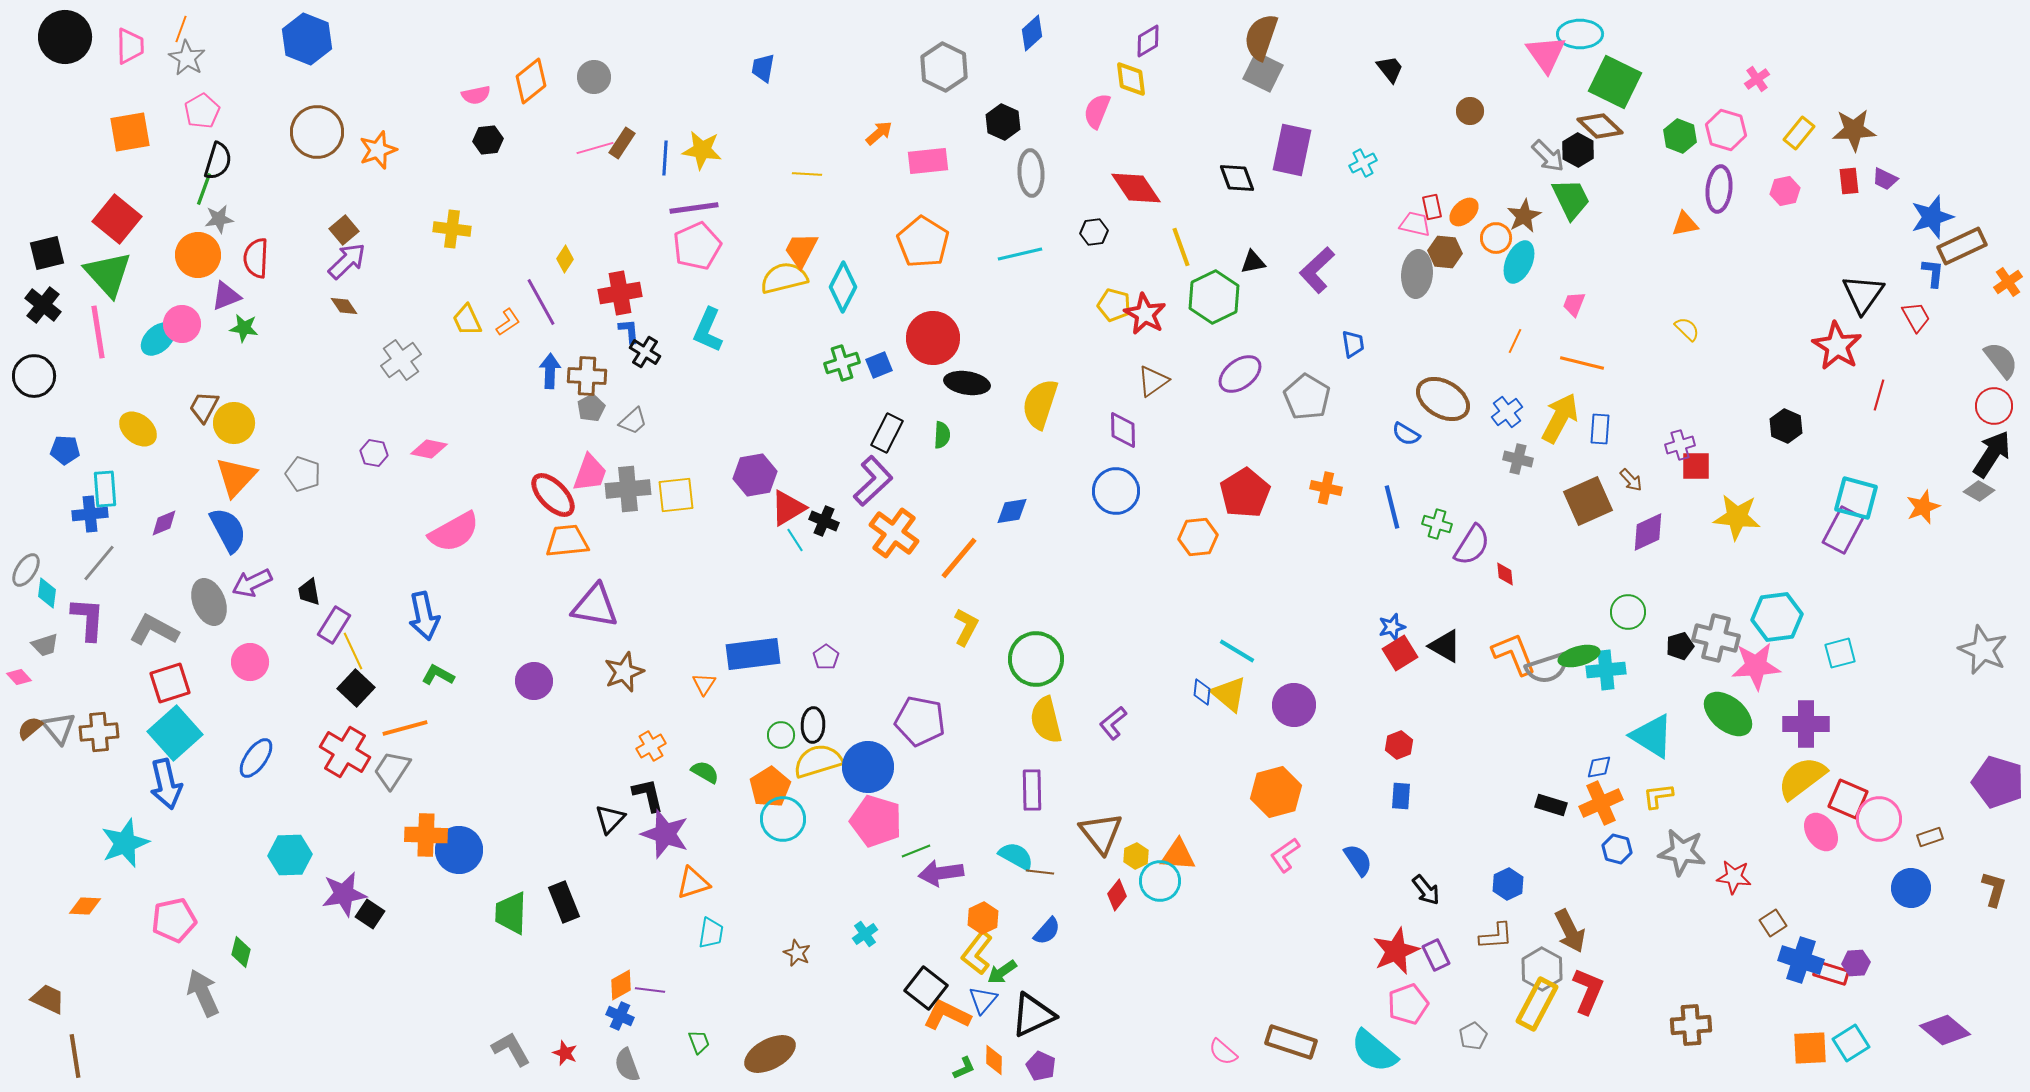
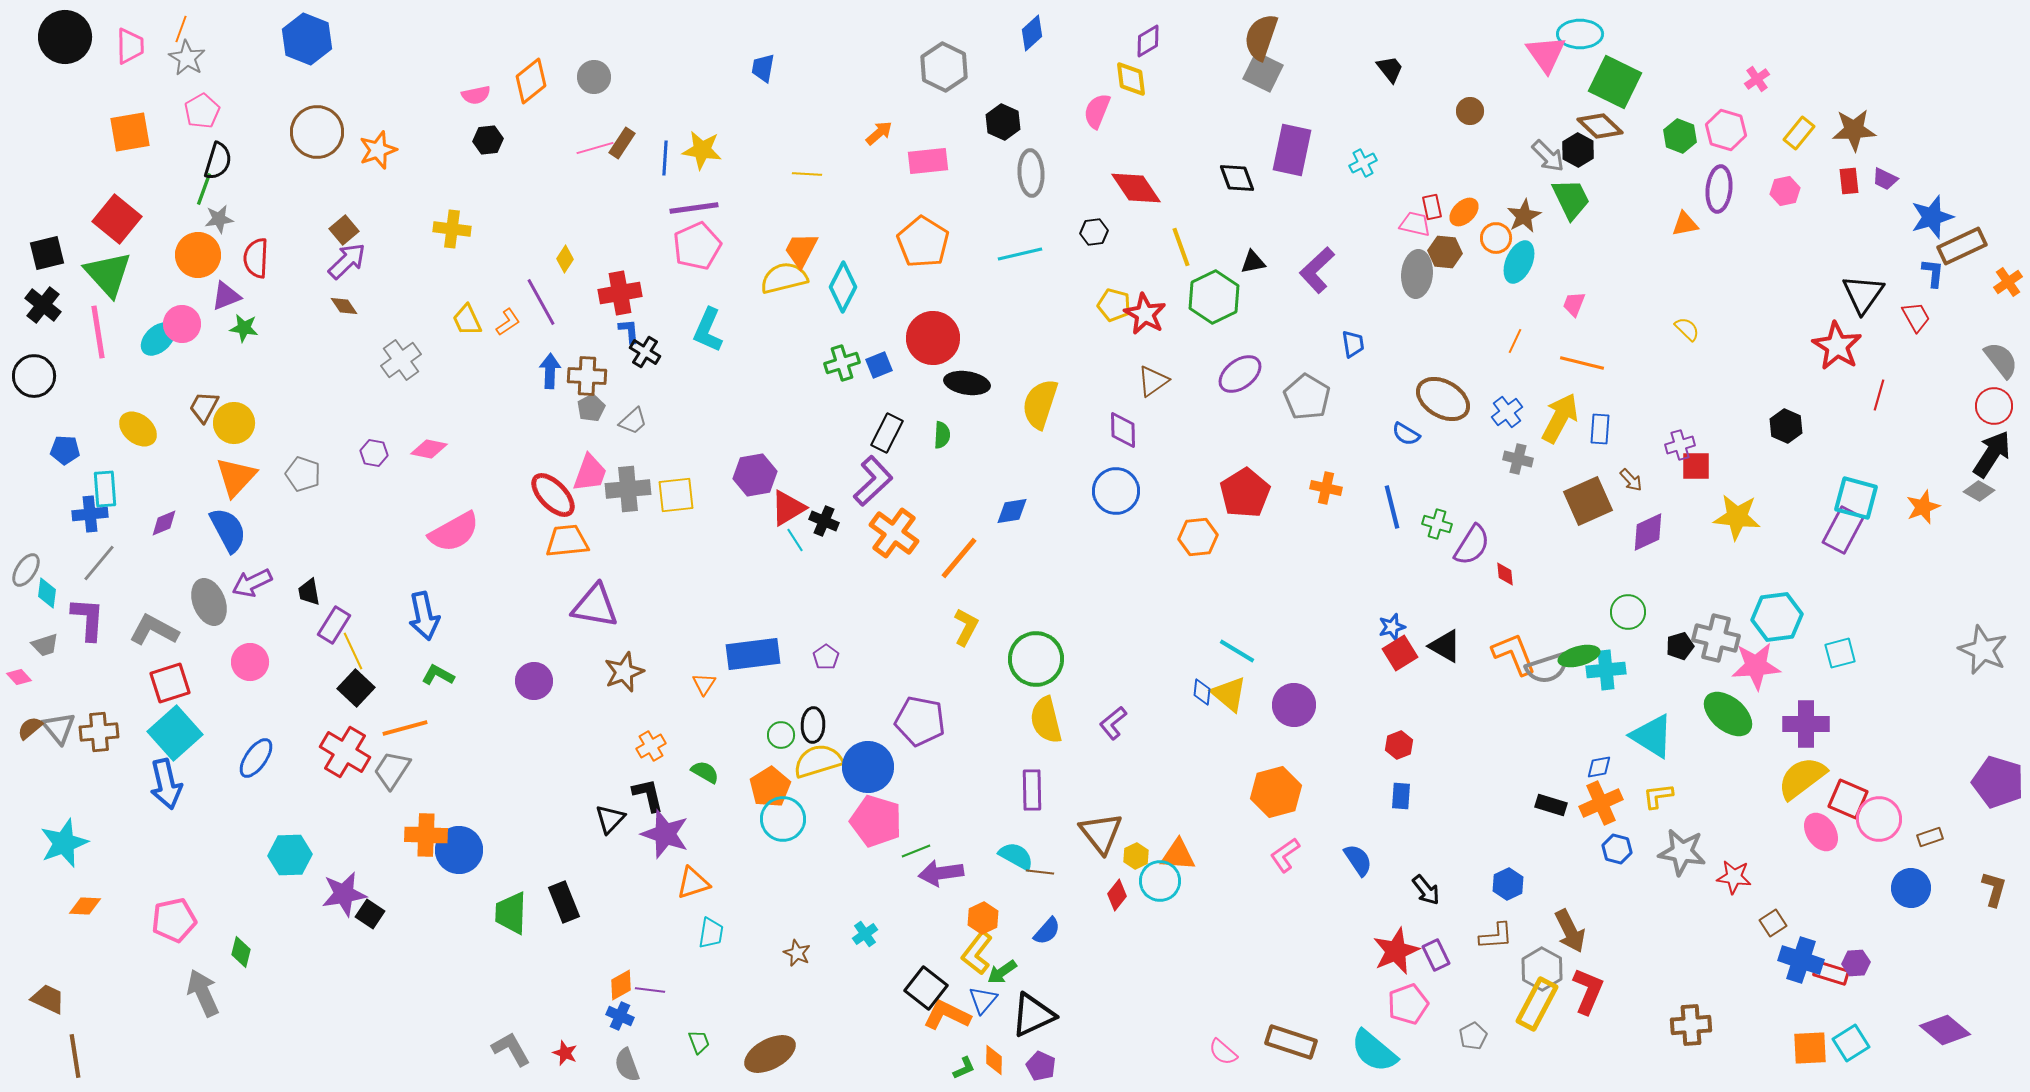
cyan star at (125, 843): moved 61 px left
